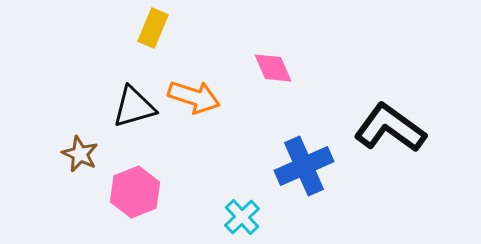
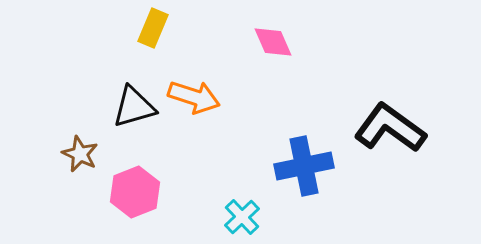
pink diamond: moved 26 px up
blue cross: rotated 12 degrees clockwise
